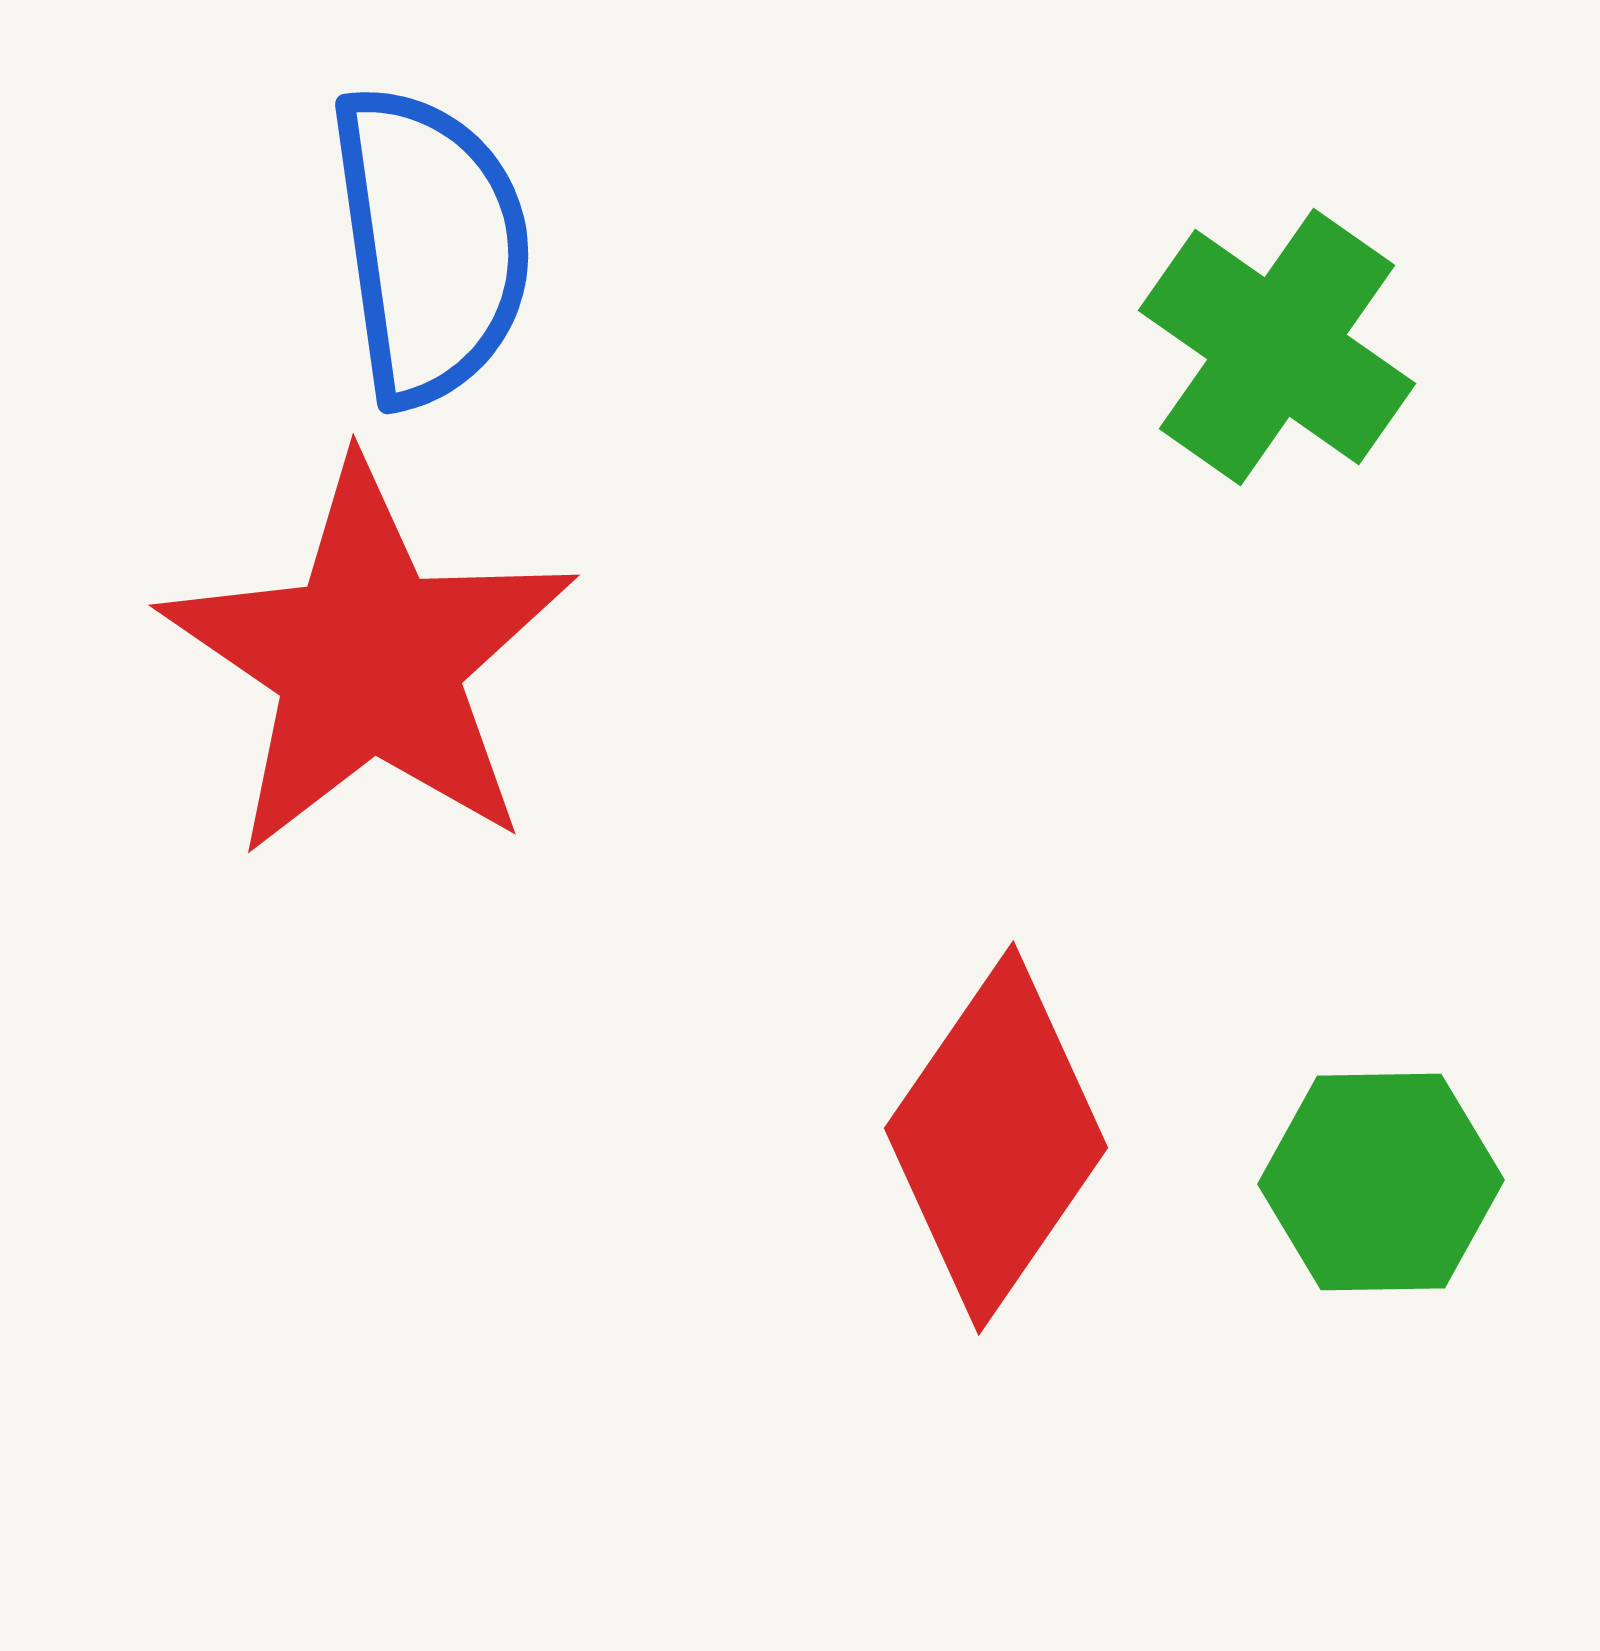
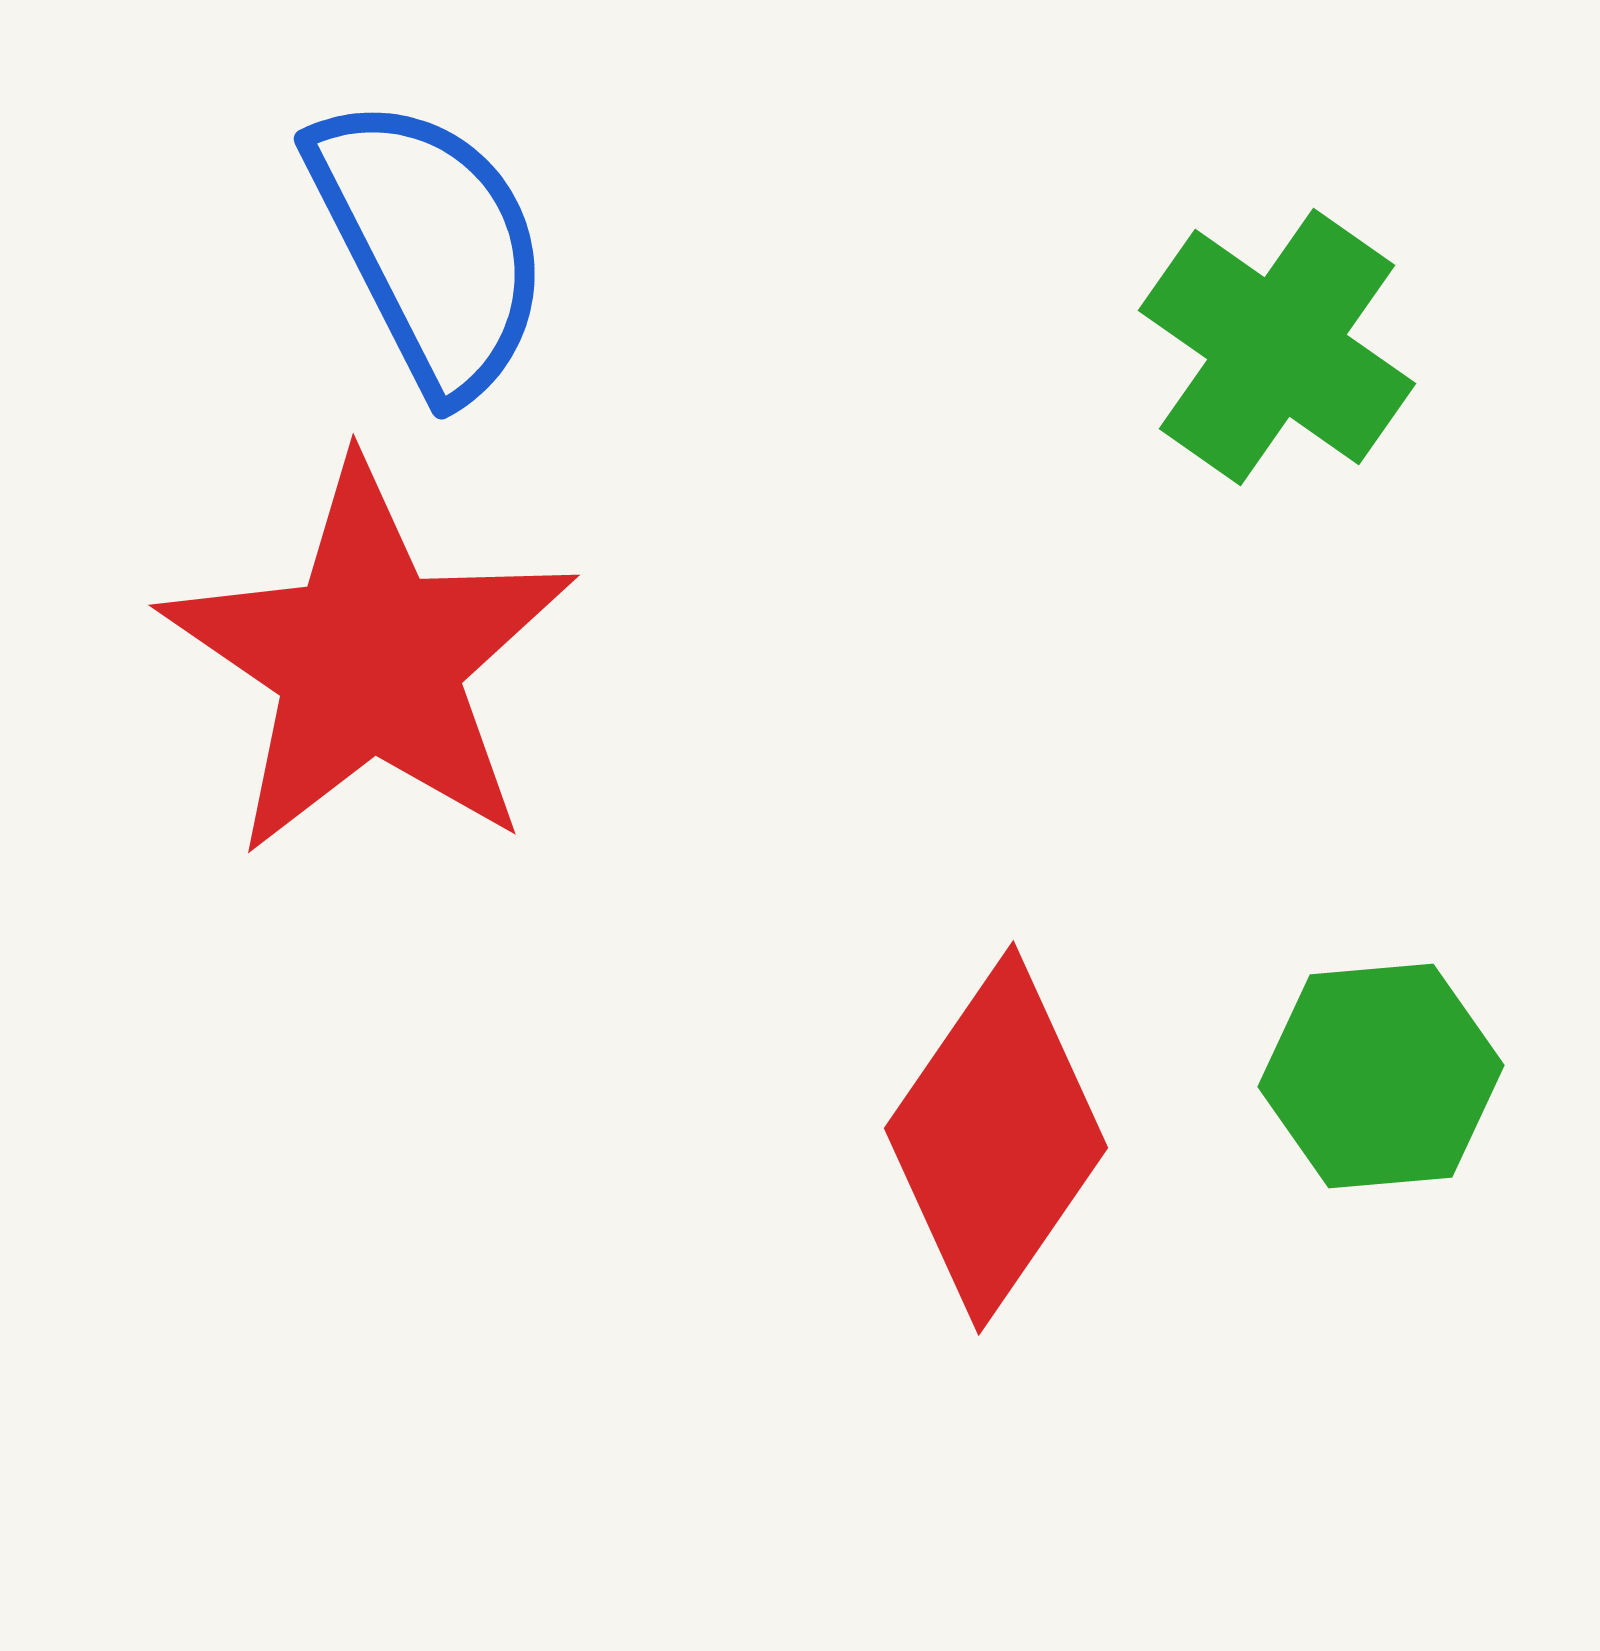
blue semicircle: rotated 19 degrees counterclockwise
green hexagon: moved 106 px up; rotated 4 degrees counterclockwise
